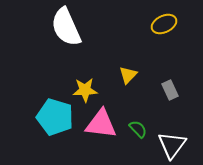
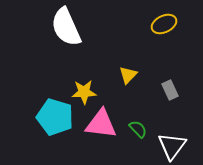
yellow star: moved 1 px left, 2 px down
white triangle: moved 1 px down
